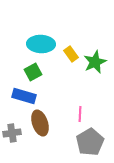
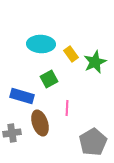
green square: moved 16 px right, 7 px down
blue rectangle: moved 2 px left
pink line: moved 13 px left, 6 px up
gray pentagon: moved 3 px right
